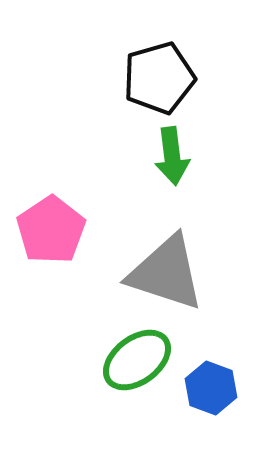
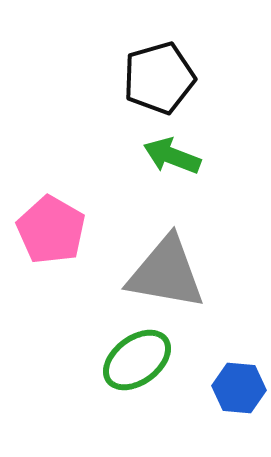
green arrow: rotated 118 degrees clockwise
pink pentagon: rotated 8 degrees counterclockwise
gray triangle: rotated 8 degrees counterclockwise
blue hexagon: moved 28 px right; rotated 15 degrees counterclockwise
